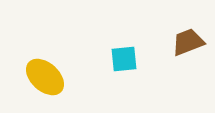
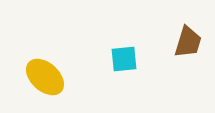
brown trapezoid: rotated 128 degrees clockwise
